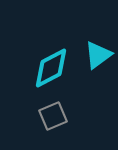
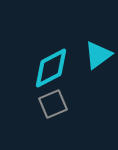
gray square: moved 12 px up
